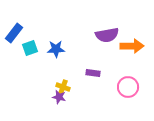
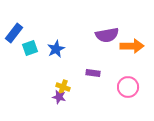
blue star: rotated 24 degrees counterclockwise
